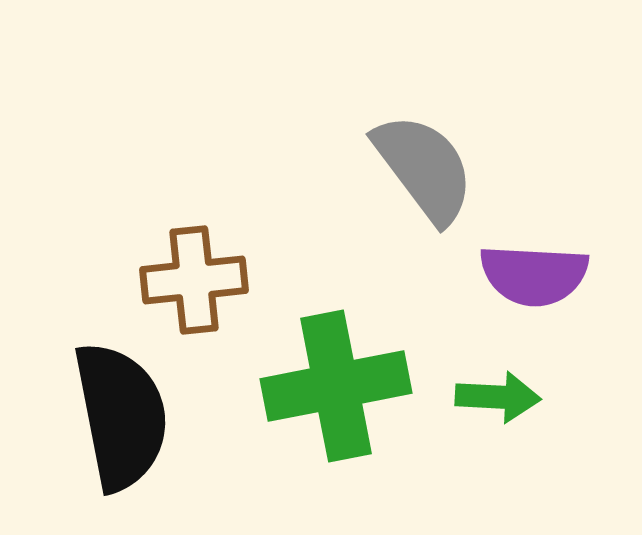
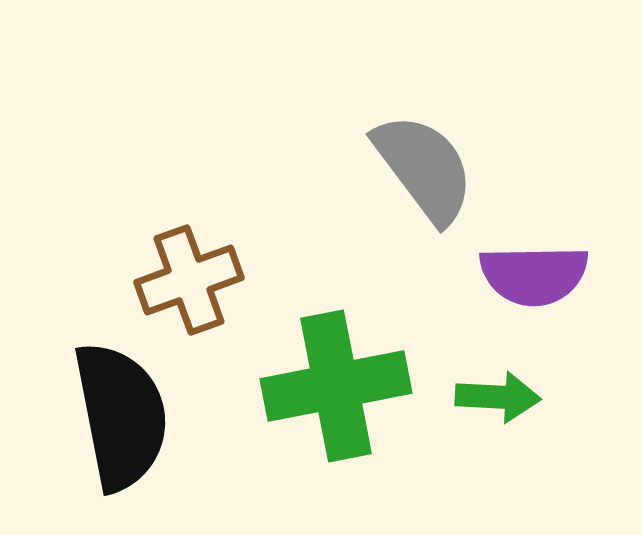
purple semicircle: rotated 4 degrees counterclockwise
brown cross: moved 5 px left; rotated 14 degrees counterclockwise
